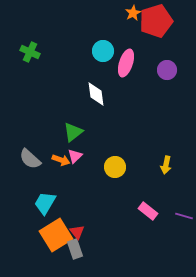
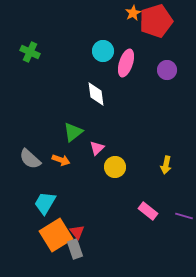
pink triangle: moved 22 px right, 8 px up
